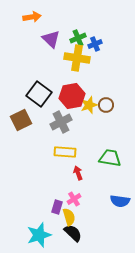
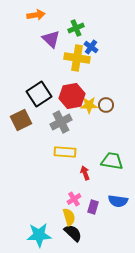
orange arrow: moved 4 px right, 2 px up
green cross: moved 2 px left, 10 px up
blue cross: moved 4 px left, 3 px down; rotated 32 degrees counterclockwise
black square: rotated 20 degrees clockwise
yellow star: rotated 18 degrees clockwise
green trapezoid: moved 2 px right, 3 px down
red arrow: moved 7 px right
blue semicircle: moved 2 px left
purple rectangle: moved 36 px right
cyan star: rotated 15 degrees clockwise
